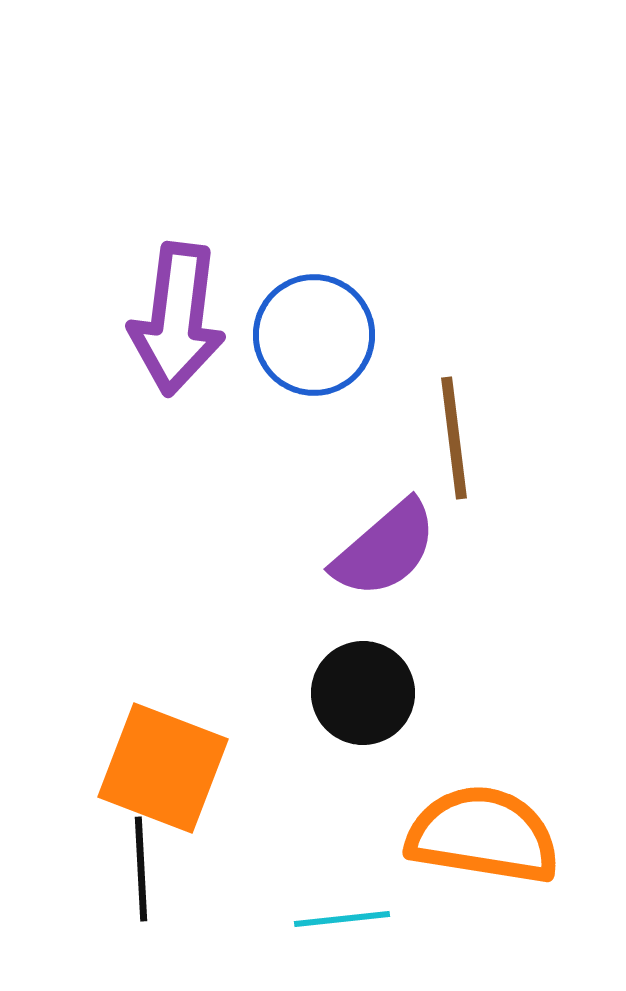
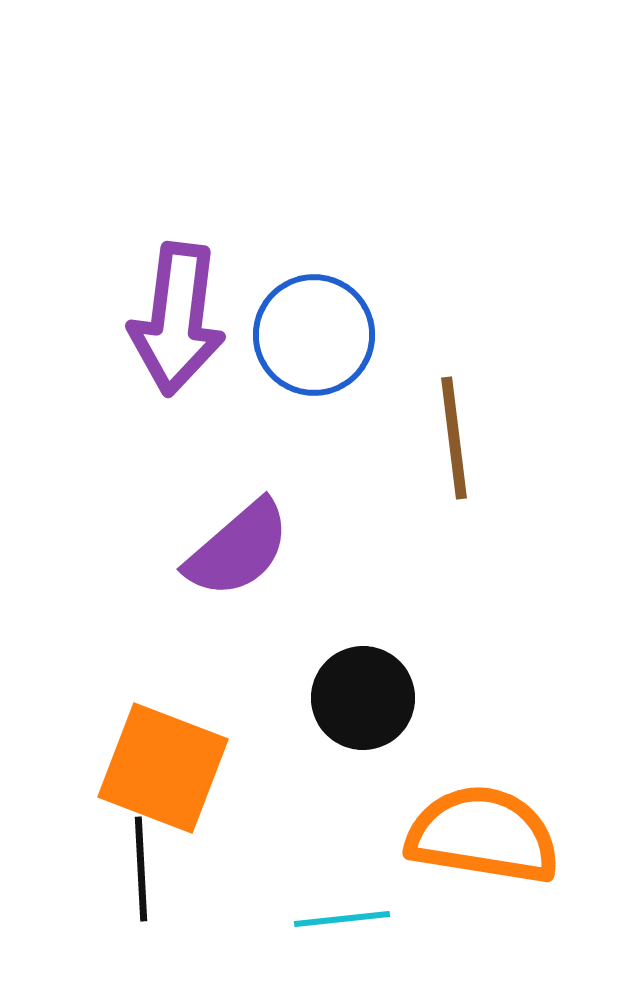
purple semicircle: moved 147 px left
black circle: moved 5 px down
